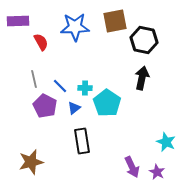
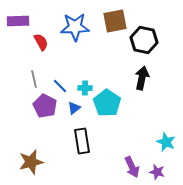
purple star: rotated 14 degrees counterclockwise
